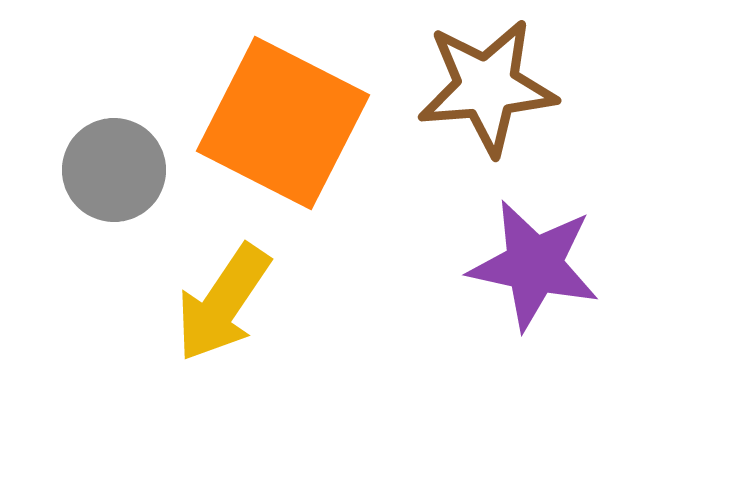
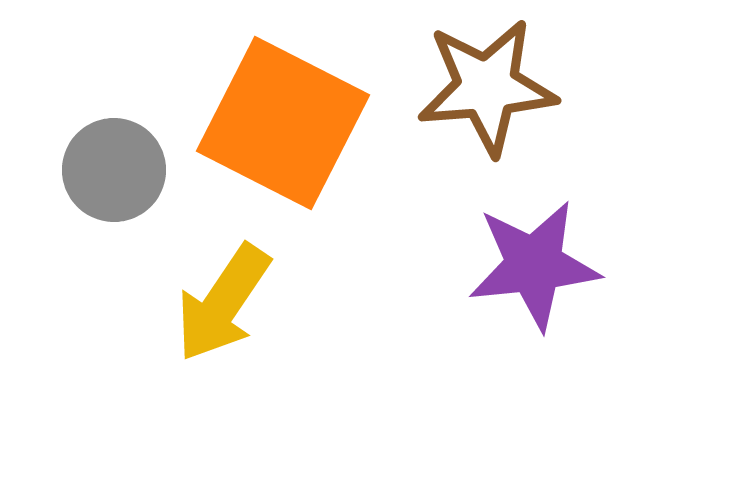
purple star: rotated 18 degrees counterclockwise
